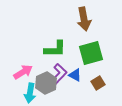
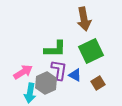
green square: moved 2 px up; rotated 10 degrees counterclockwise
purple L-shape: moved 4 px up; rotated 35 degrees counterclockwise
